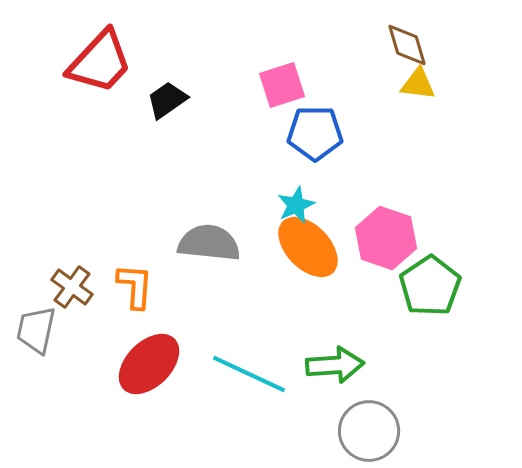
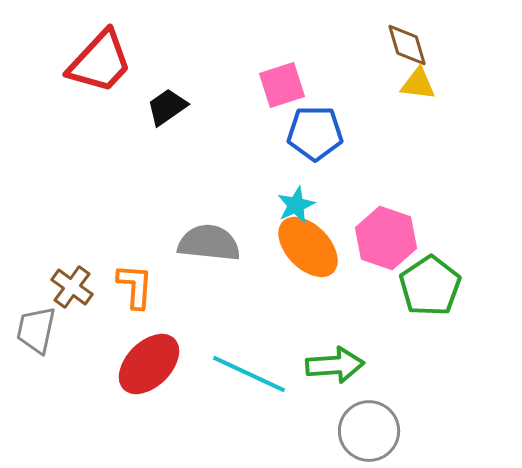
black trapezoid: moved 7 px down
